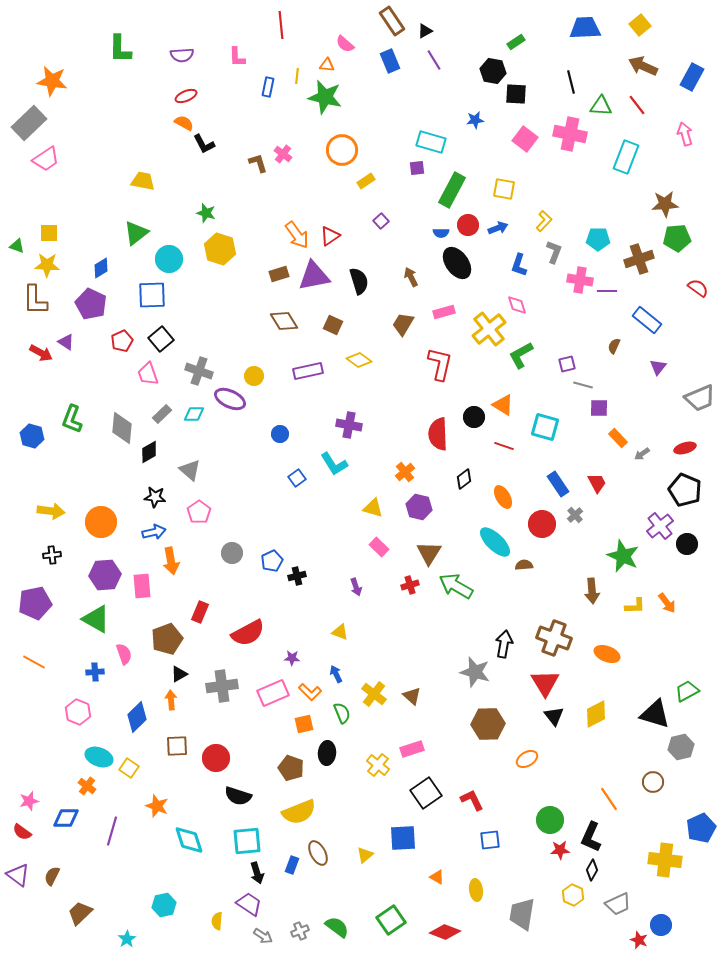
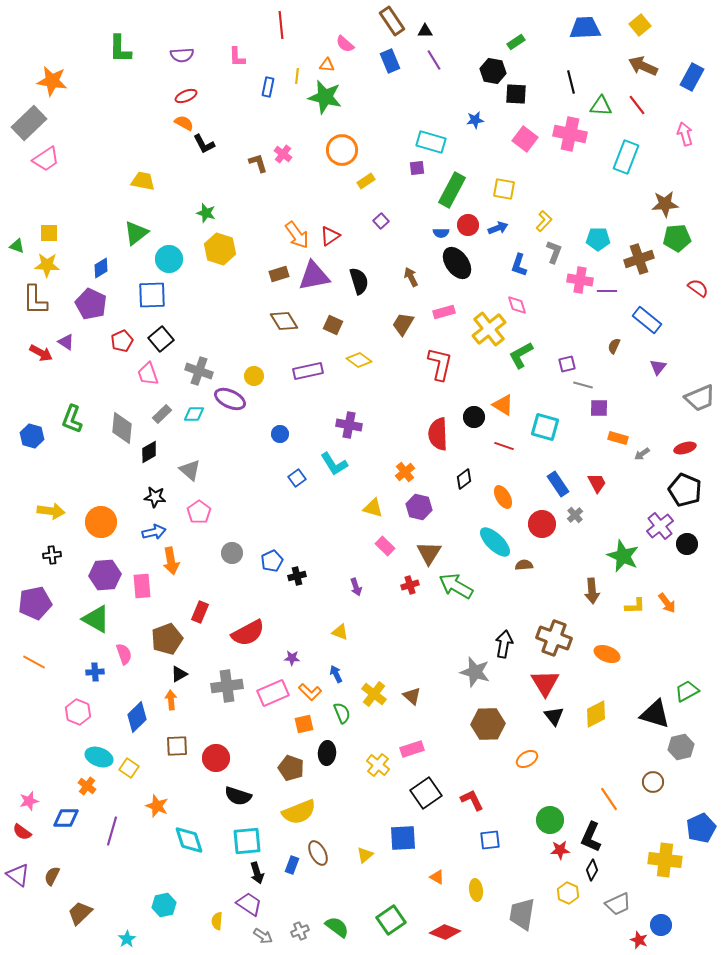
black triangle at (425, 31): rotated 28 degrees clockwise
orange rectangle at (618, 438): rotated 30 degrees counterclockwise
pink rectangle at (379, 547): moved 6 px right, 1 px up
gray cross at (222, 686): moved 5 px right
yellow hexagon at (573, 895): moved 5 px left, 2 px up
